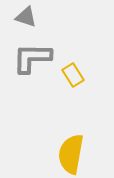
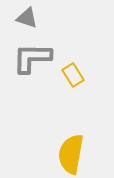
gray triangle: moved 1 px right, 1 px down
